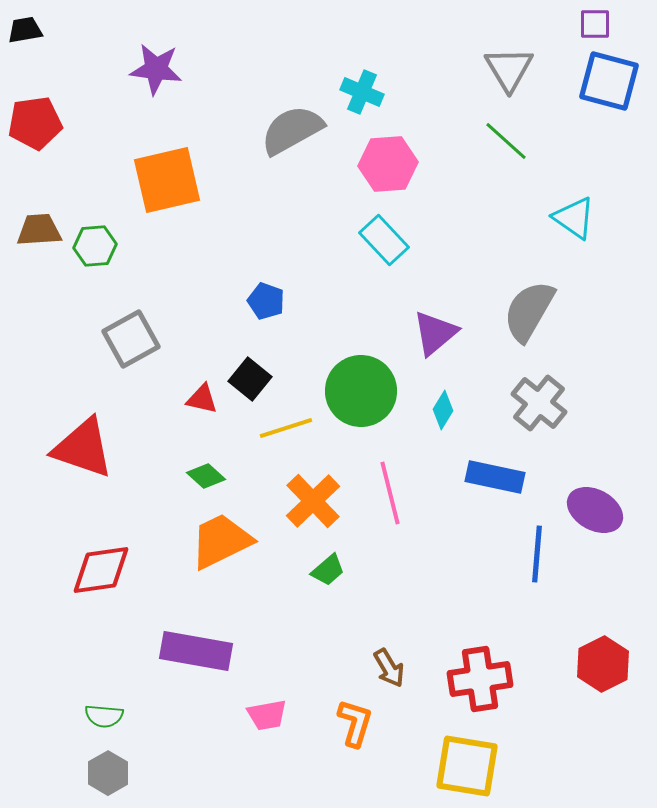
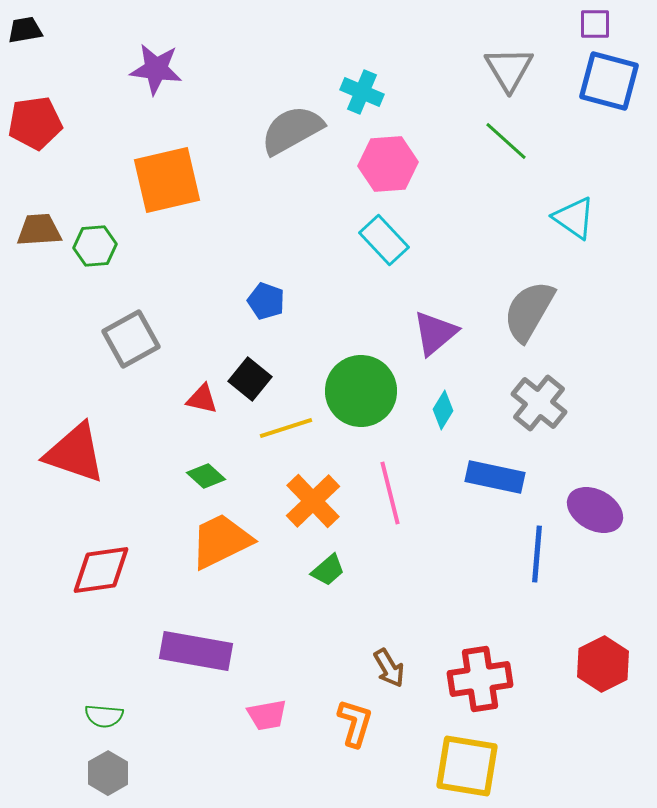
red triangle at (83, 448): moved 8 px left, 5 px down
